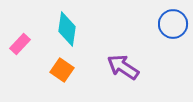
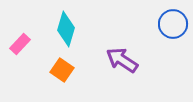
cyan diamond: moved 1 px left; rotated 8 degrees clockwise
purple arrow: moved 1 px left, 7 px up
